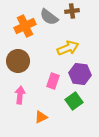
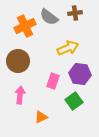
brown cross: moved 3 px right, 2 px down
